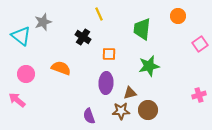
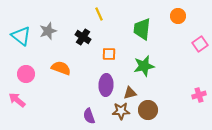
gray star: moved 5 px right, 9 px down
green star: moved 5 px left
purple ellipse: moved 2 px down
